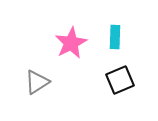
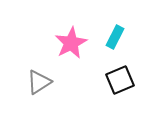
cyan rectangle: rotated 25 degrees clockwise
gray triangle: moved 2 px right
